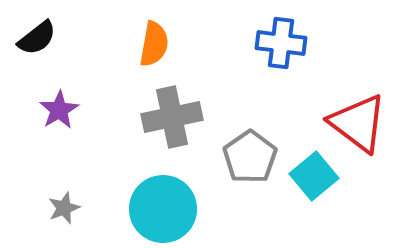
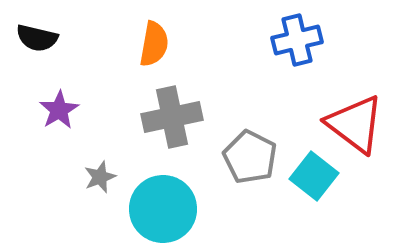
black semicircle: rotated 51 degrees clockwise
blue cross: moved 16 px right, 3 px up; rotated 21 degrees counterclockwise
red triangle: moved 3 px left, 1 px down
gray pentagon: rotated 10 degrees counterclockwise
cyan square: rotated 12 degrees counterclockwise
gray star: moved 36 px right, 31 px up
